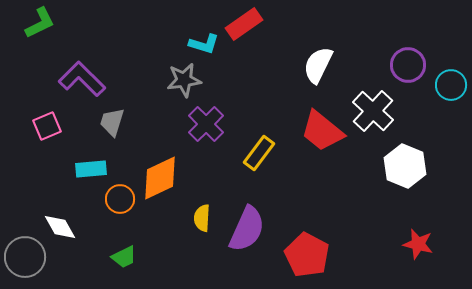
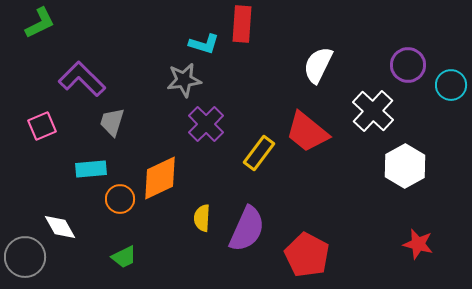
red rectangle: moved 2 px left; rotated 51 degrees counterclockwise
pink square: moved 5 px left
red trapezoid: moved 15 px left, 1 px down
white hexagon: rotated 9 degrees clockwise
